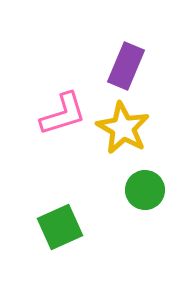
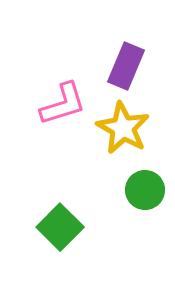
pink L-shape: moved 10 px up
green square: rotated 21 degrees counterclockwise
